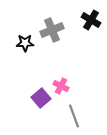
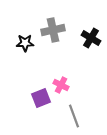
black cross: moved 18 px down
gray cross: moved 1 px right; rotated 10 degrees clockwise
pink cross: moved 1 px up
purple square: rotated 18 degrees clockwise
